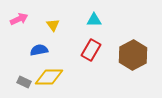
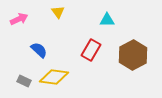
cyan triangle: moved 13 px right
yellow triangle: moved 5 px right, 13 px up
blue semicircle: rotated 54 degrees clockwise
yellow diamond: moved 5 px right; rotated 8 degrees clockwise
gray rectangle: moved 1 px up
